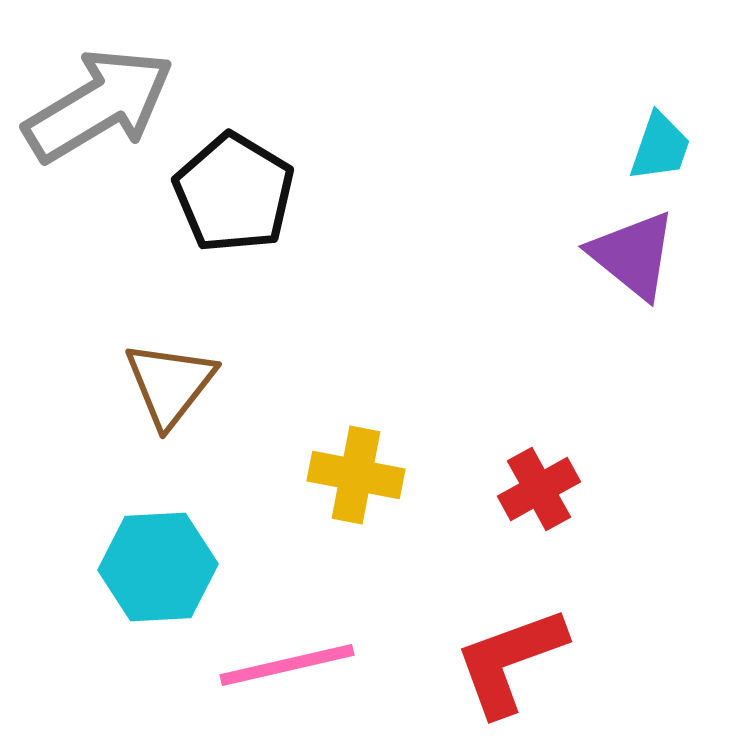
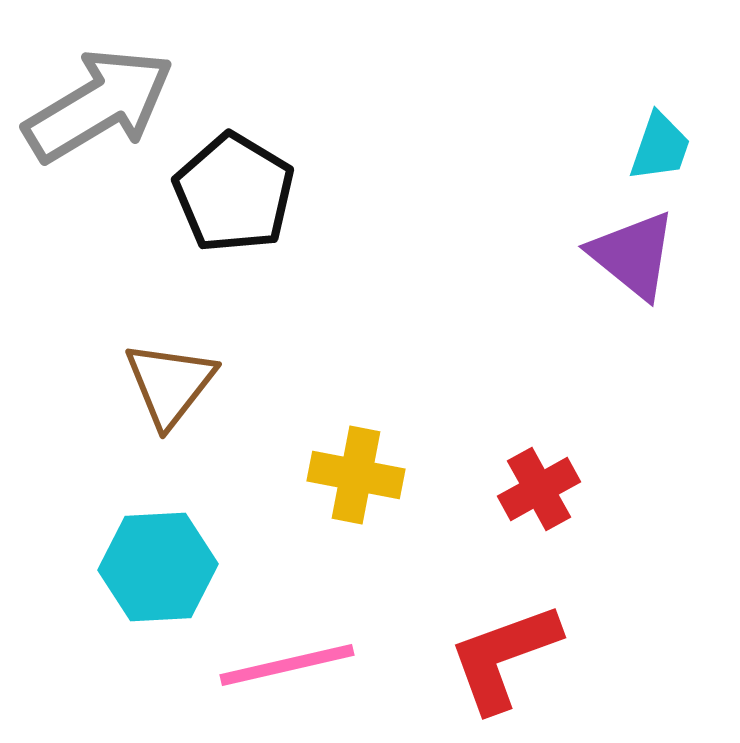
red L-shape: moved 6 px left, 4 px up
